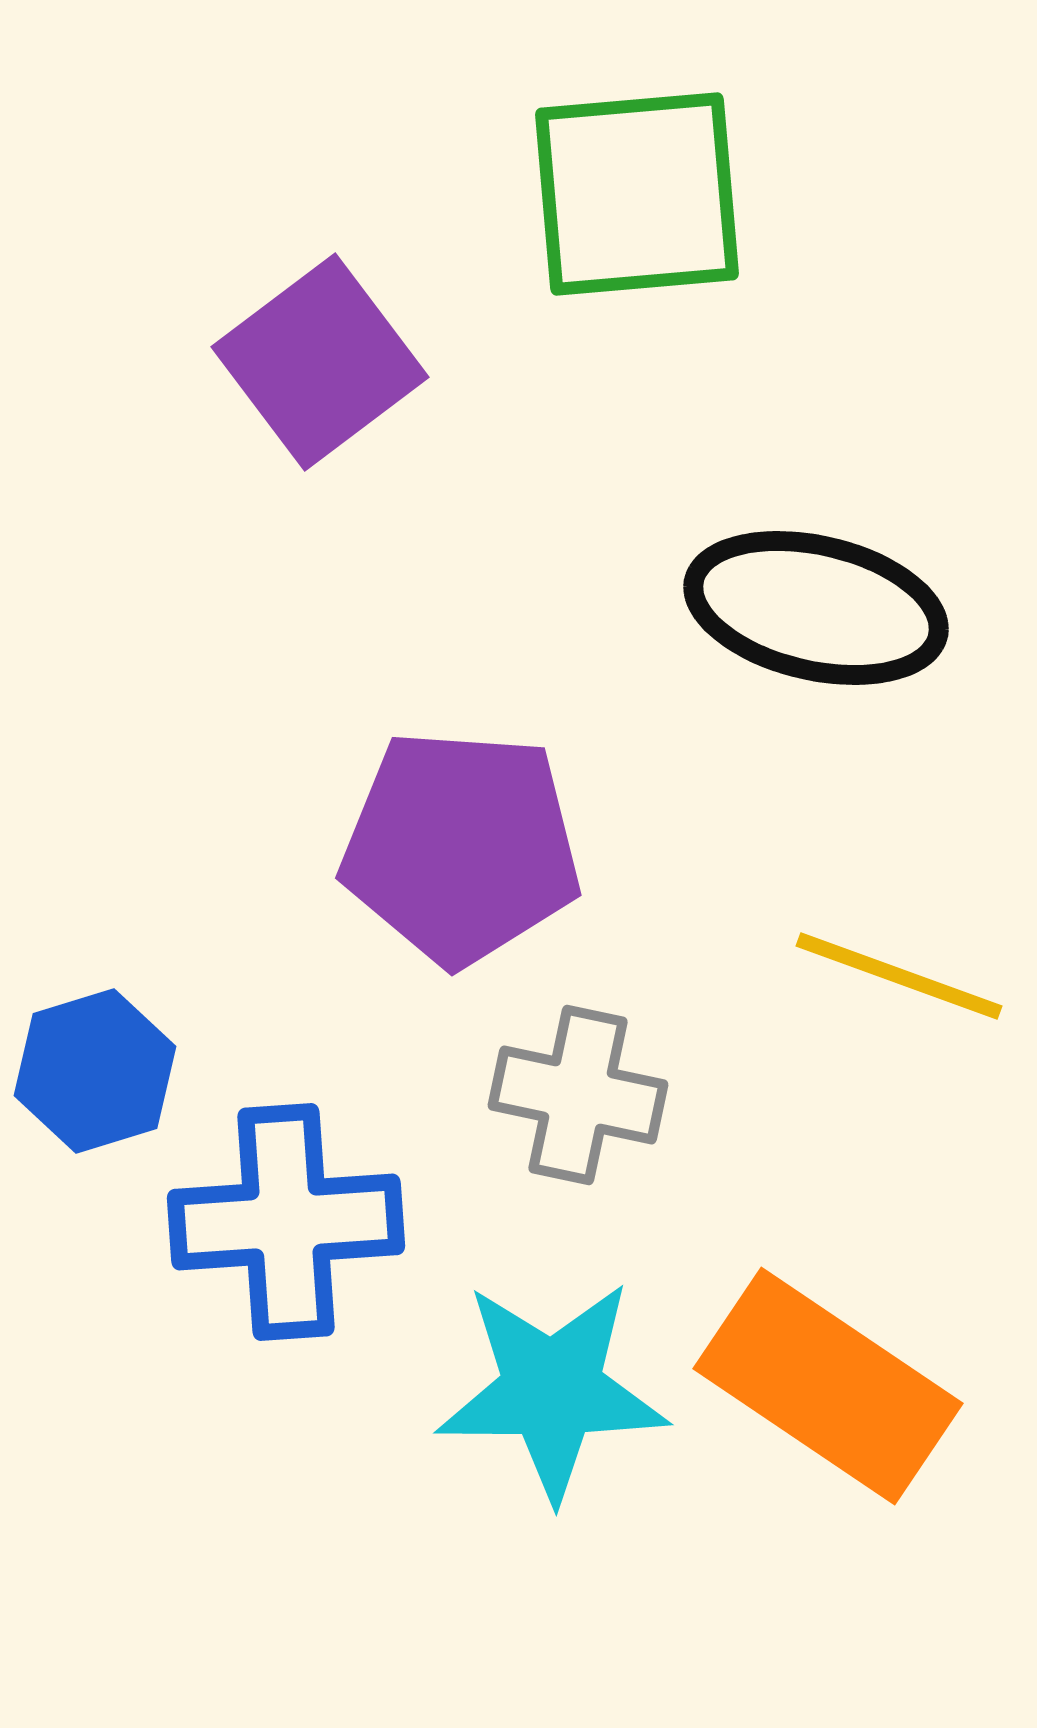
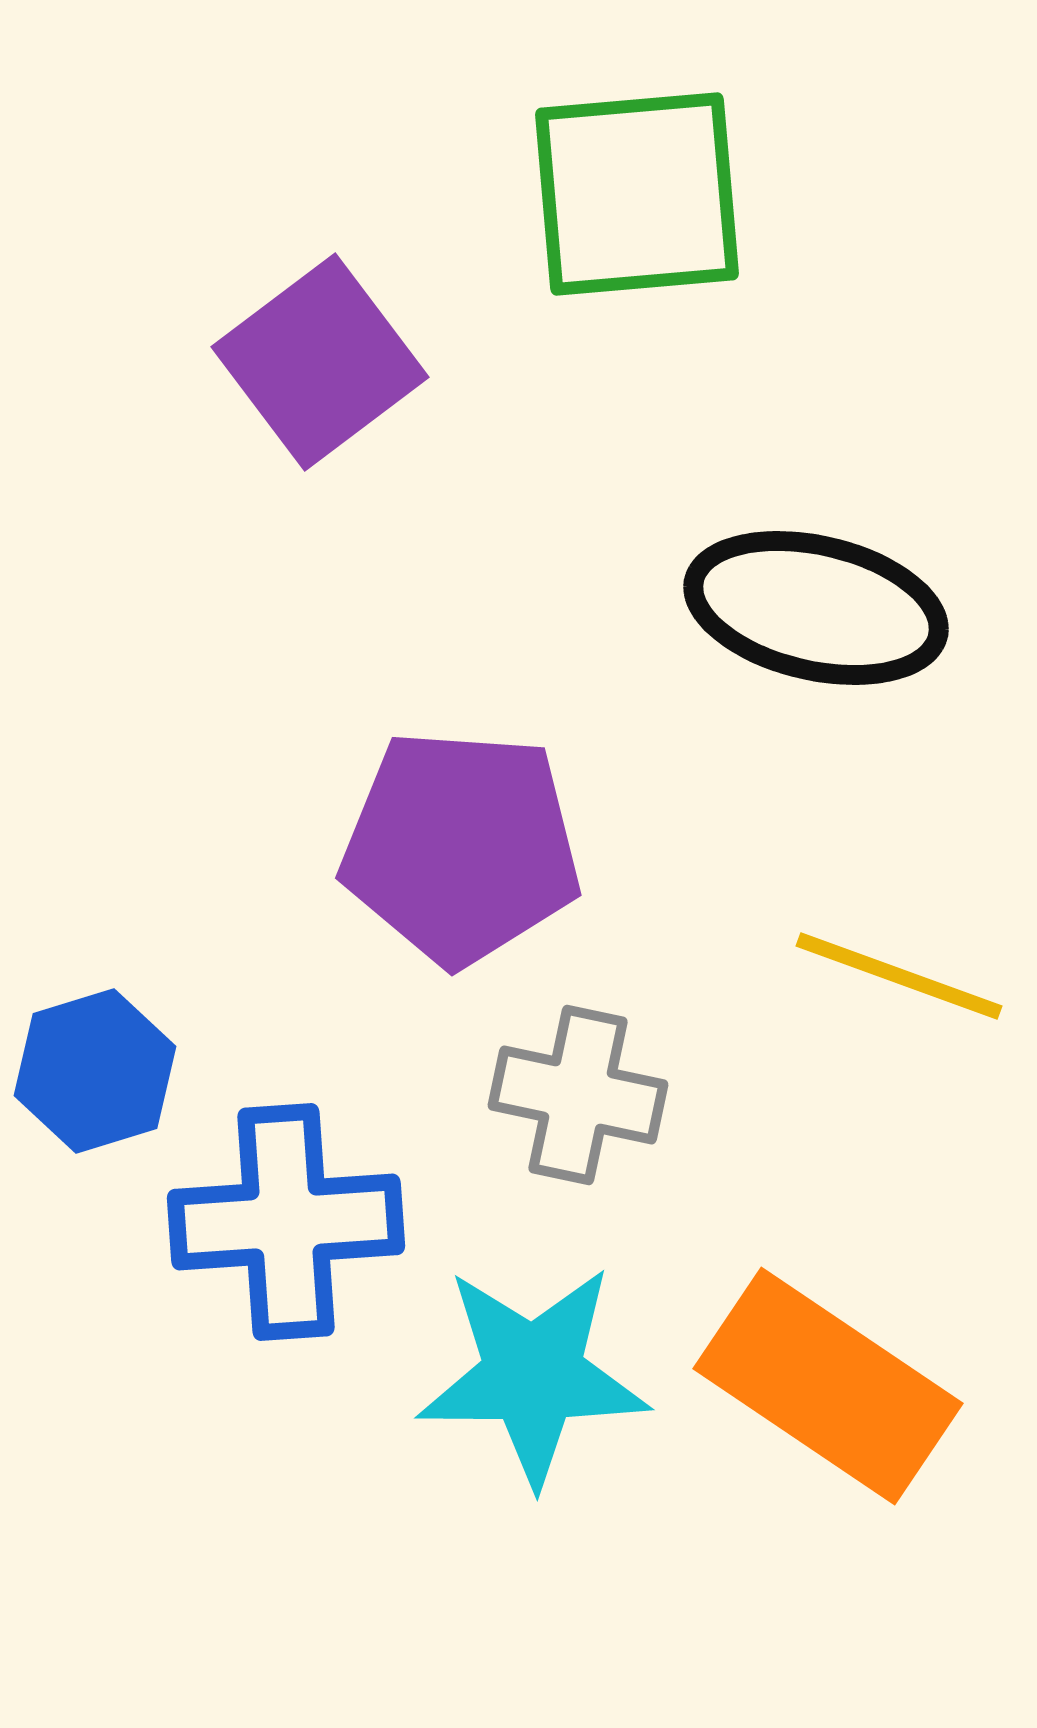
cyan star: moved 19 px left, 15 px up
